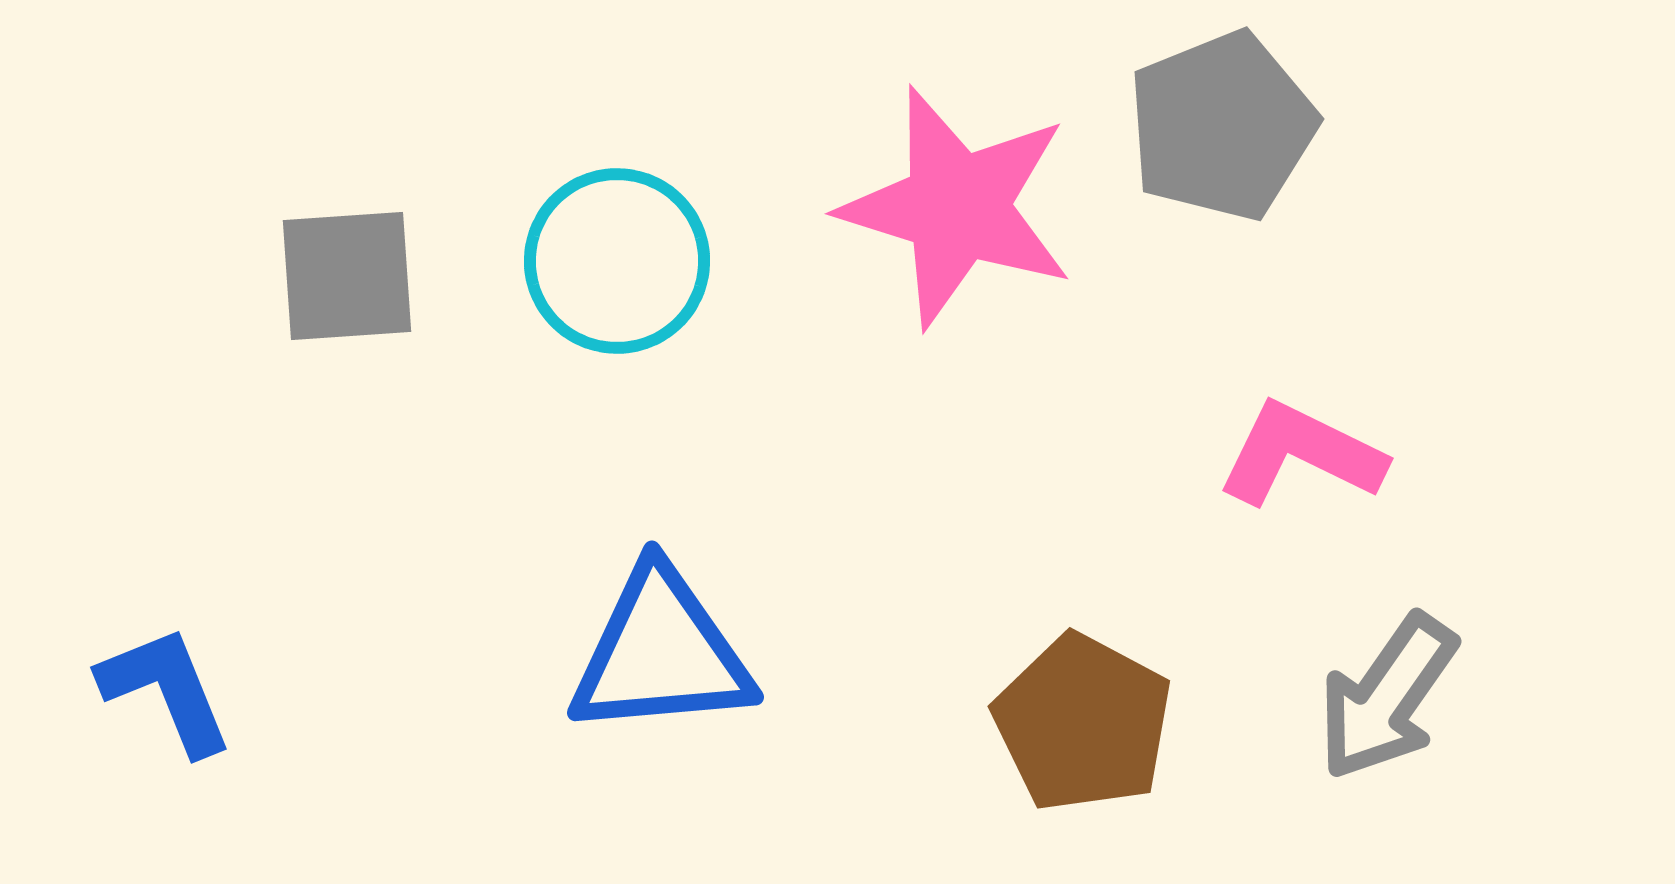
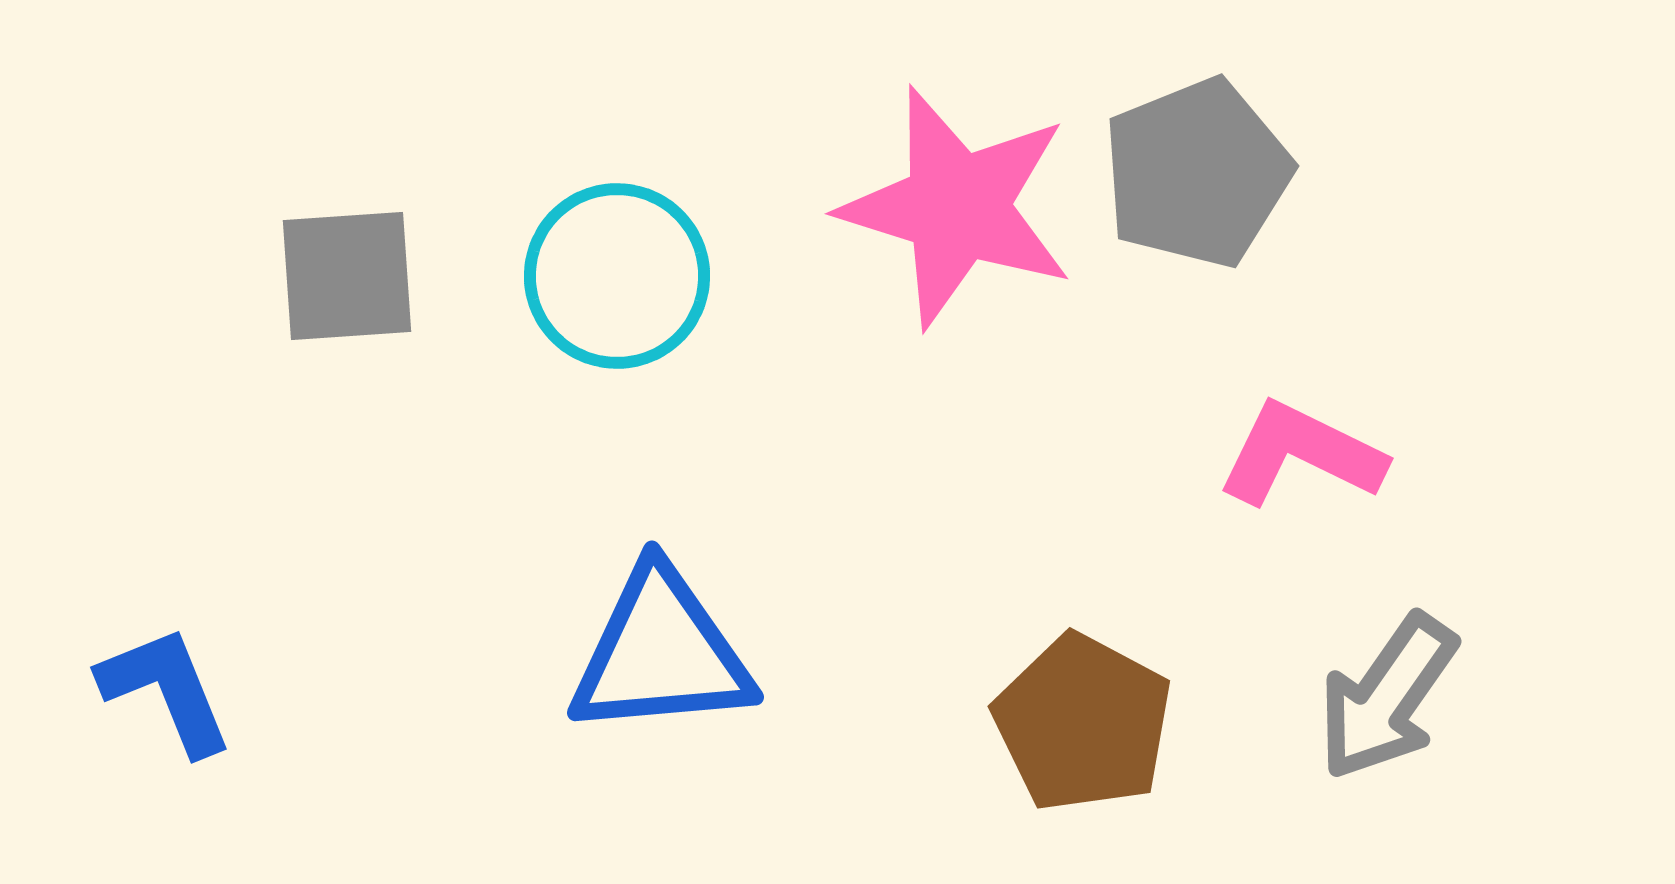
gray pentagon: moved 25 px left, 47 px down
cyan circle: moved 15 px down
